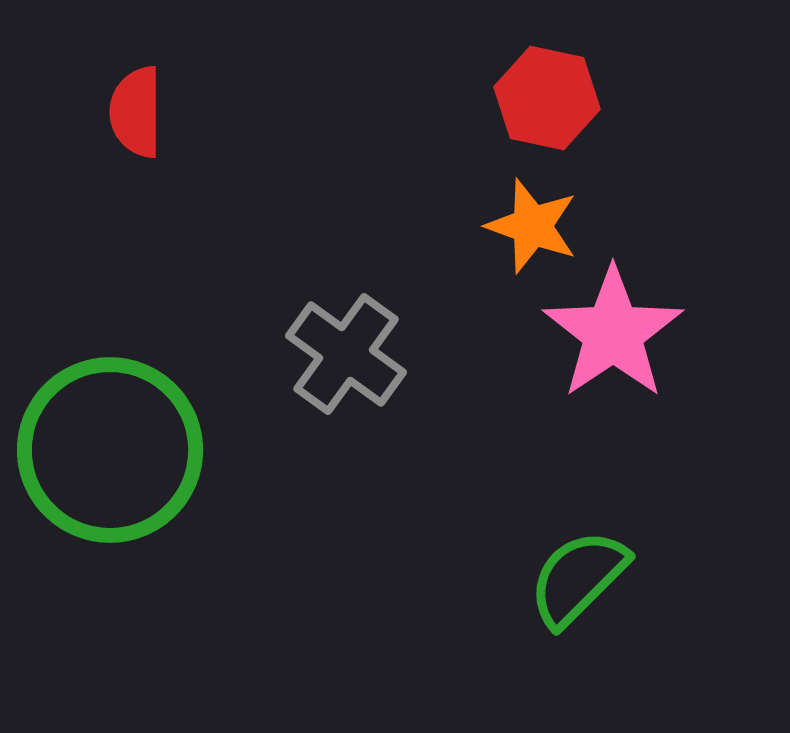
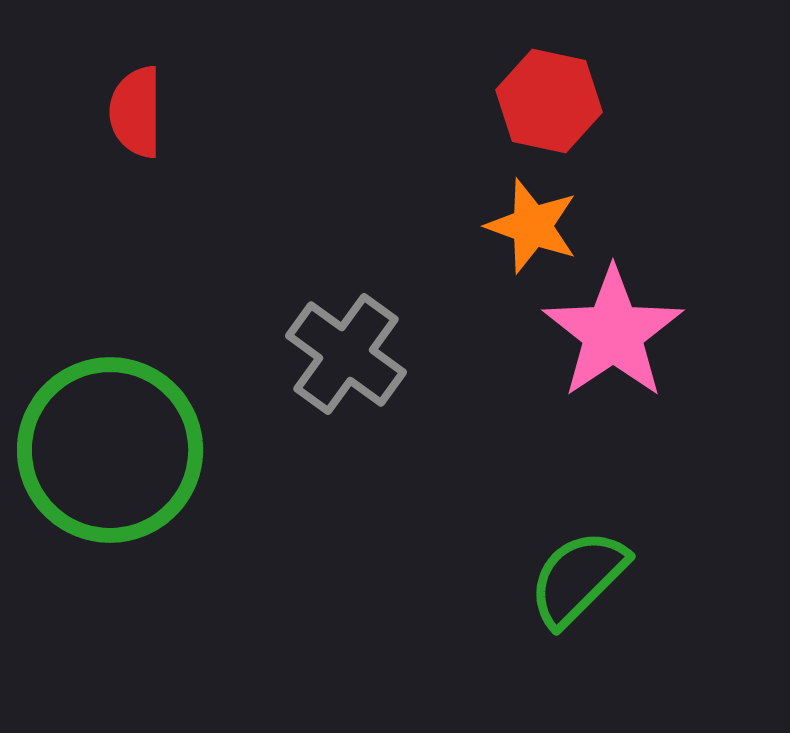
red hexagon: moved 2 px right, 3 px down
